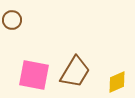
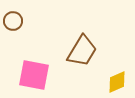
brown circle: moved 1 px right, 1 px down
brown trapezoid: moved 7 px right, 21 px up
